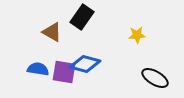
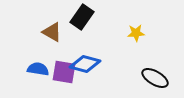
yellow star: moved 1 px left, 2 px up
